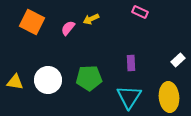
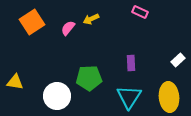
orange square: rotated 30 degrees clockwise
white circle: moved 9 px right, 16 px down
